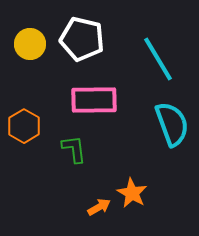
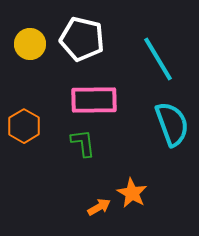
green L-shape: moved 9 px right, 6 px up
